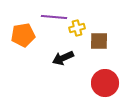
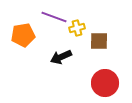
purple line: rotated 15 degrees clockwise
black arrow: moved 2 px left, 1 px up
